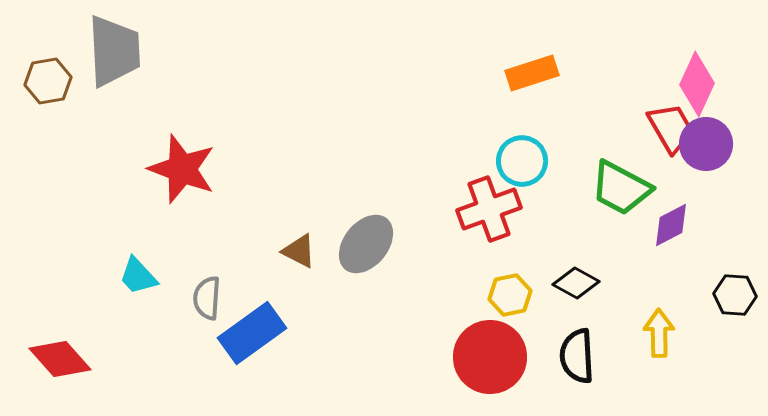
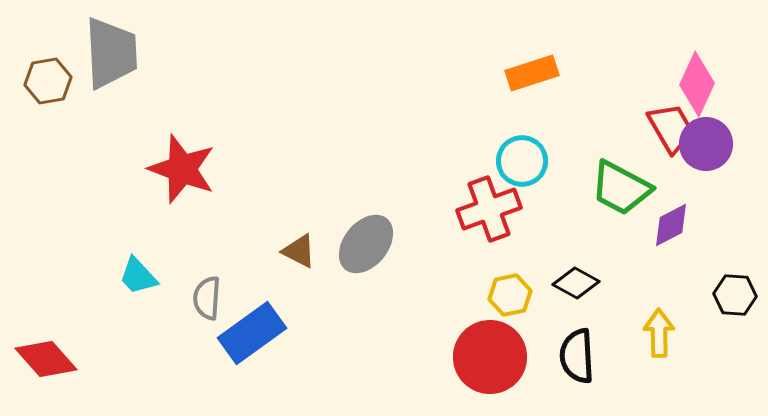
gray trapezoid: moved 3 px left, 2 px down
red diamond: moved 14 px left
